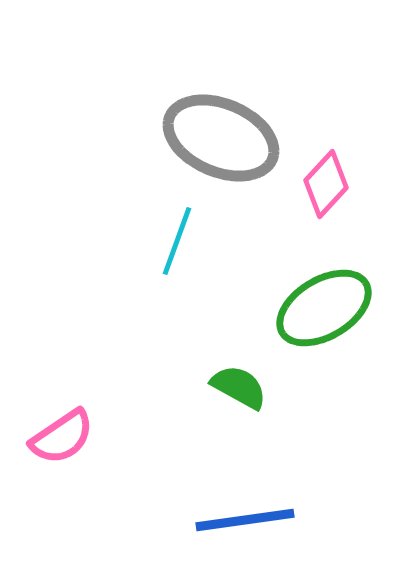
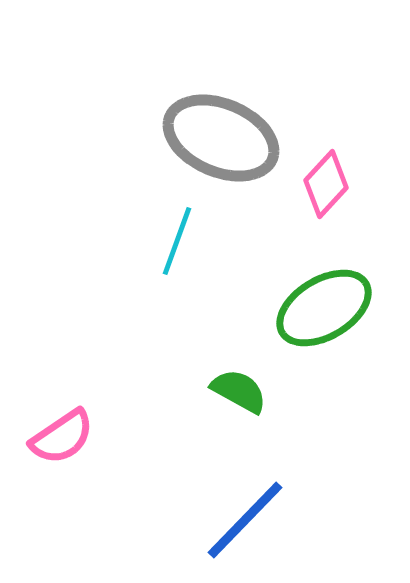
green semicircle: moved 4 px down
blue line: rotated 38 degrees counterclockwise
